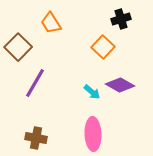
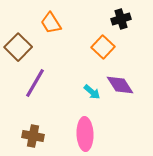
purple diamond: rotated 28 degrees clockwise
pink ellipse: moved 8 px left
brown cross: moved 3 px left, 2 px up
